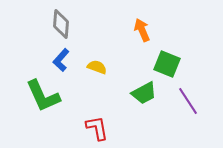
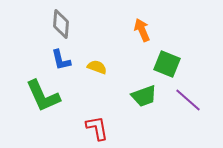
blue L-shape: rotated 55 degrees counterclockwise
green trapezoid: moved 3 px down; rotated 8 degrees clockwise
purple line: moved 1 px up; rotated 16 degrees counterclockwise
